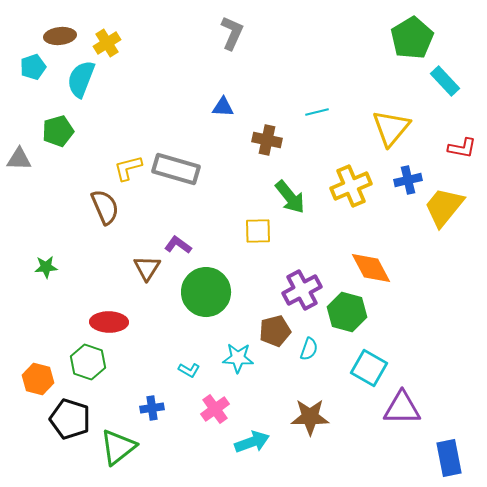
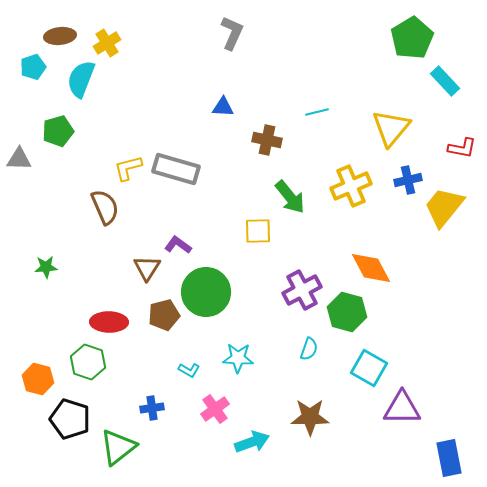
brown pentagon at (275, 331): moved 111 px left, 16 px up
